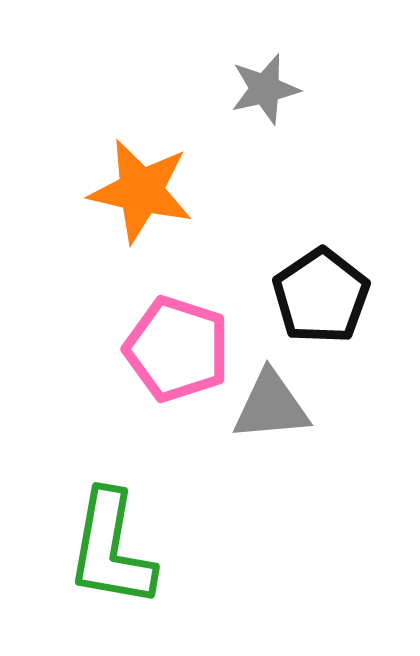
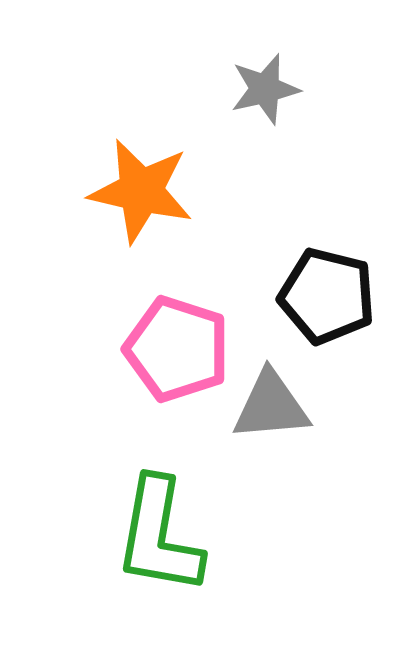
black pentagon: moved 6 px right; rotated 24 degrees counterclockwise
green L-shape: moved 48 px right, 13 px up
